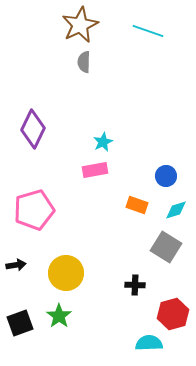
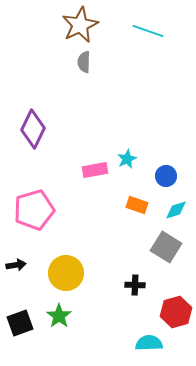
cyan star: moved 24 px right, 17 px down
red hexagon: moved 3 px right, 2 px up
